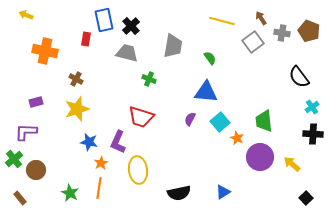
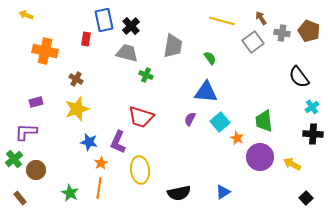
green cross at (149, 79): moved 3 px left, 4 px up
yellow arrow at (292, 164): rotated 12 degrees counterclockwise
yellow ellipse at (138, 170): moved 2 px right
